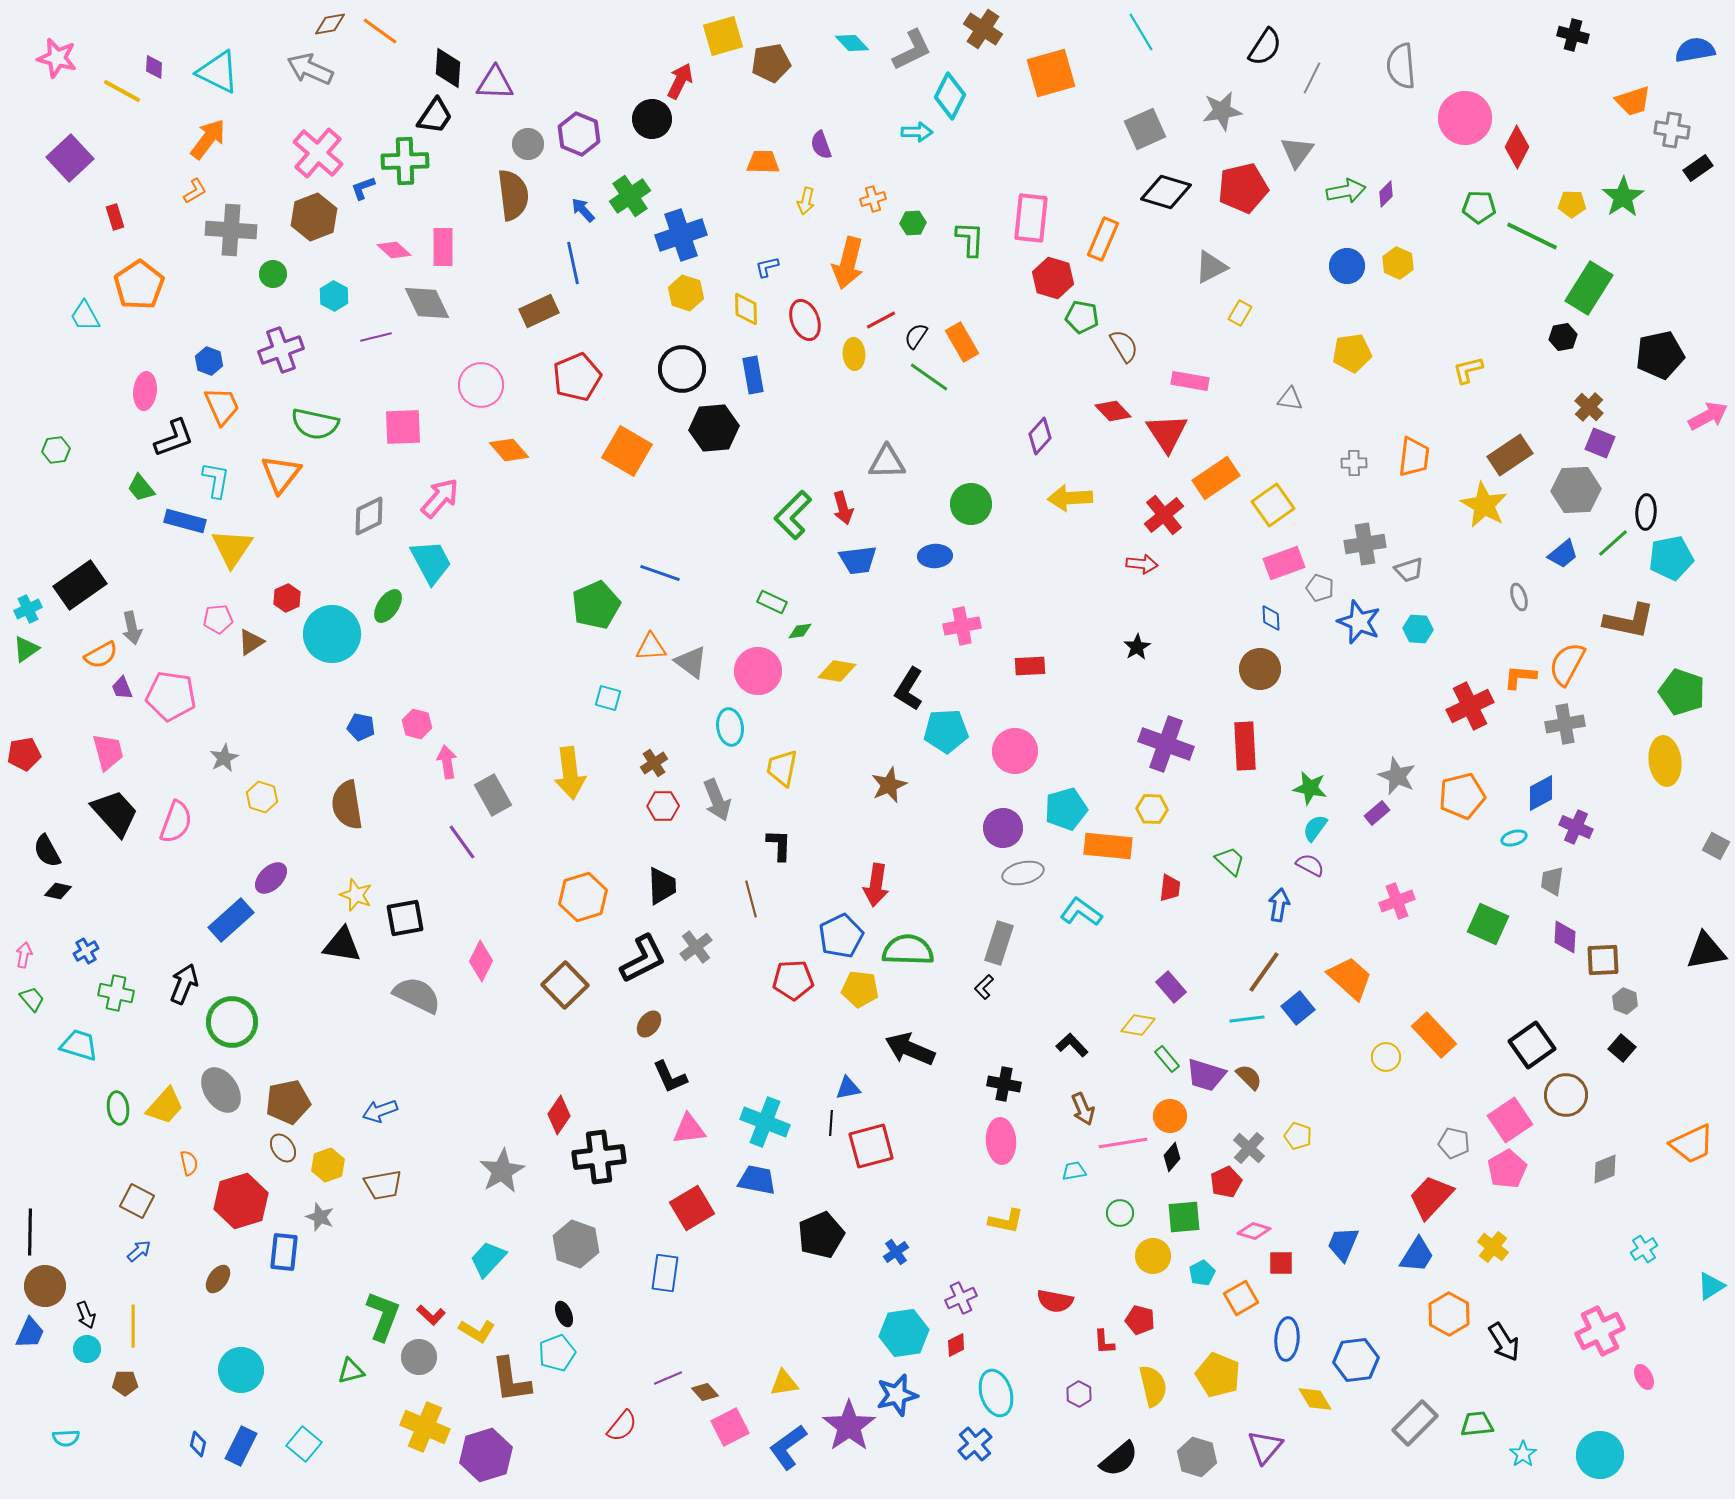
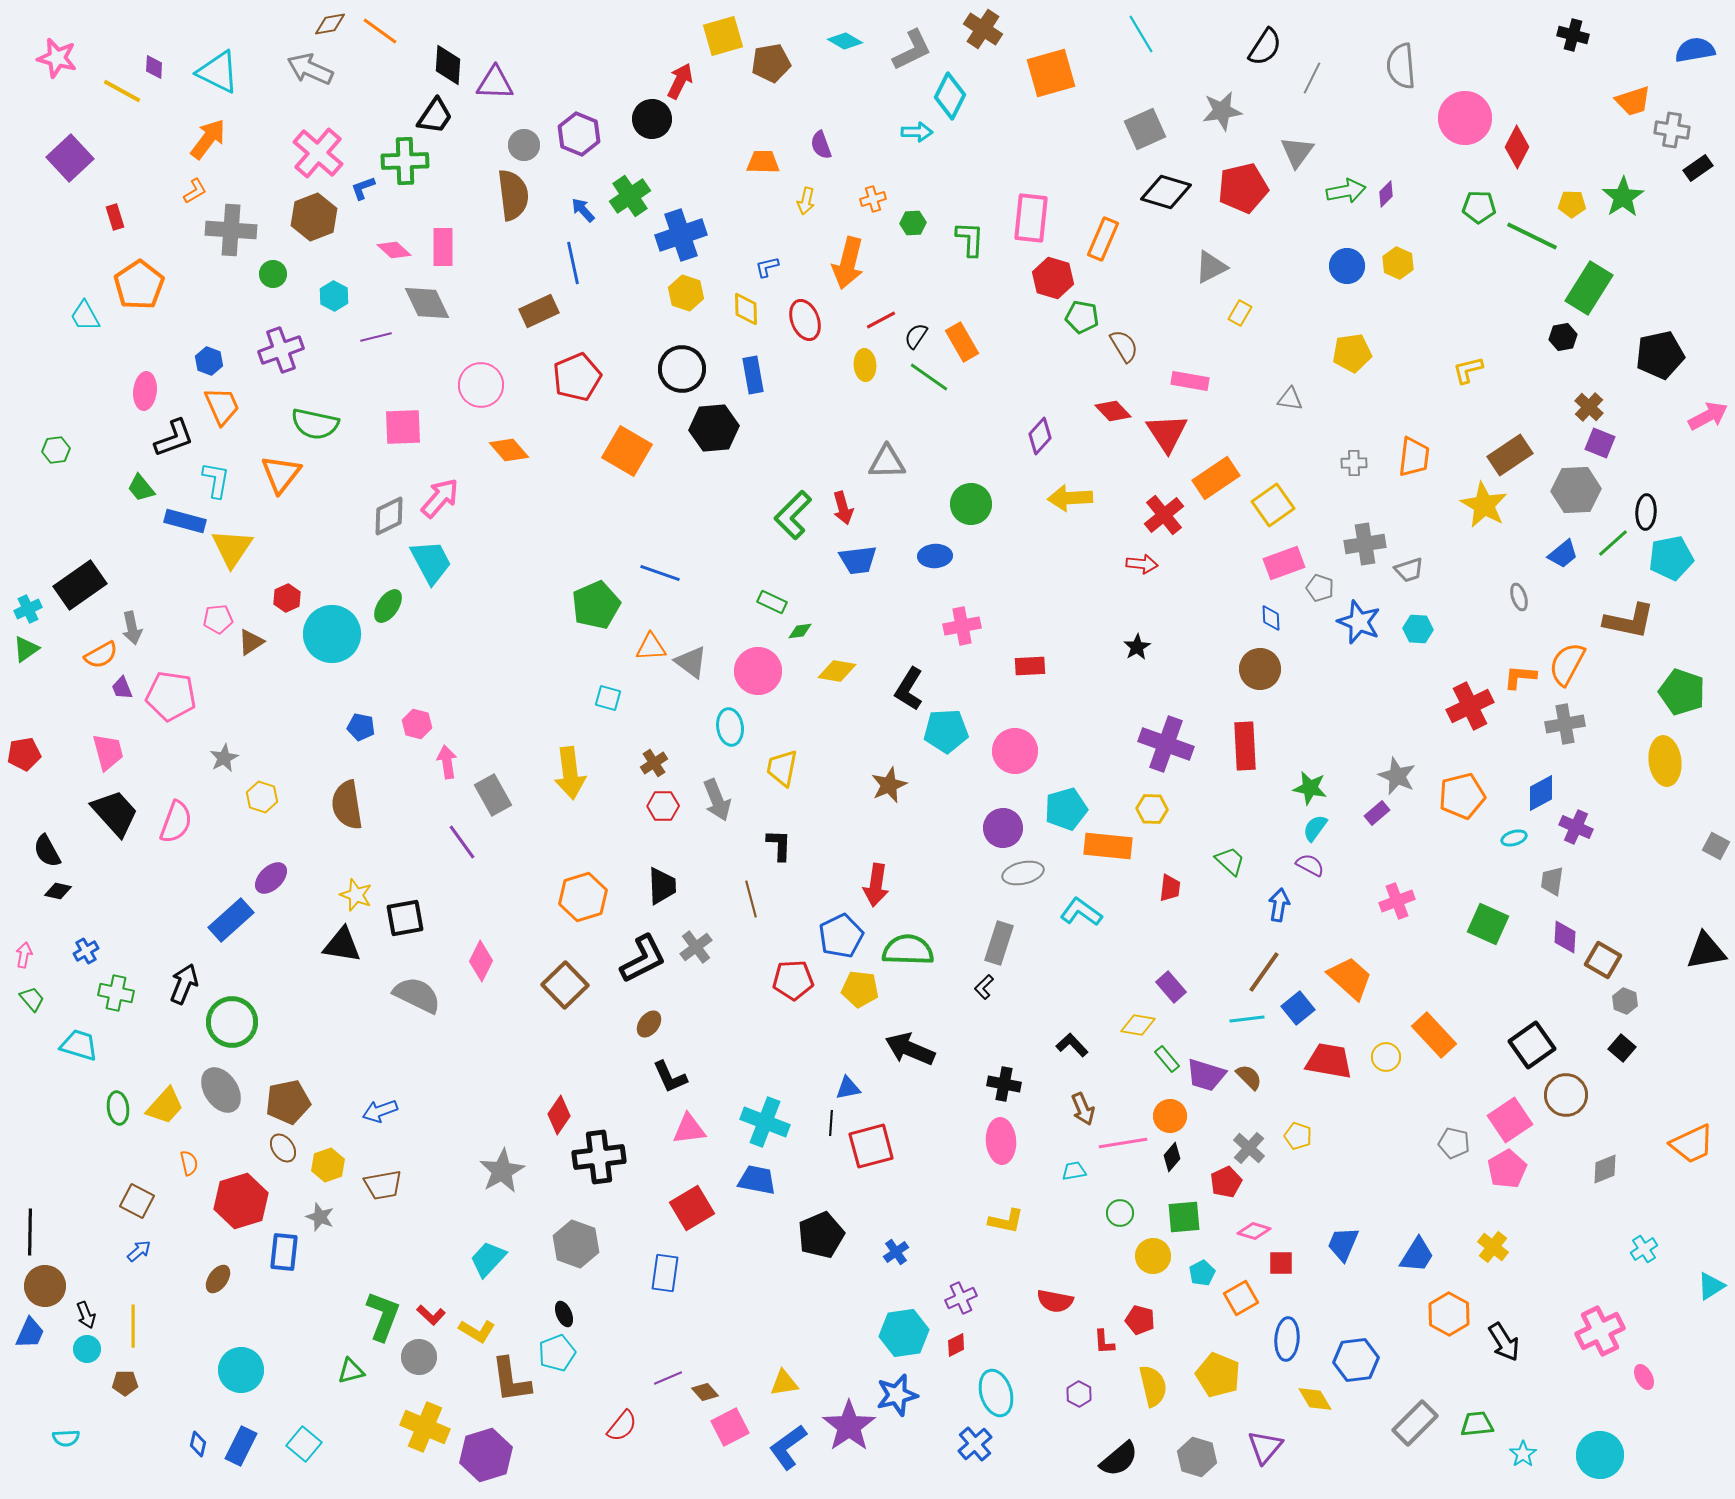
cyan line at (1141, 32): moved 2 px down
cyan diamond at (852, 43): moved 7 px left, 2 px up; rotated 16 degrees counterclockwise
black diamond at (448, 68): moved 3 px up
gray circle at (528, 144): moved 4 px left, 1 px down
yellow ellipse at (854, 354): moved 11 px right, 11 px down
gray diamond at (369, 516): moved 20 px right
brown square at (1603, 960): rotated 33 degrees clockwise
red trapezoid at (1431, 1197): moved 102 px left, 136 px up; rotated 57 degrees clockwise
